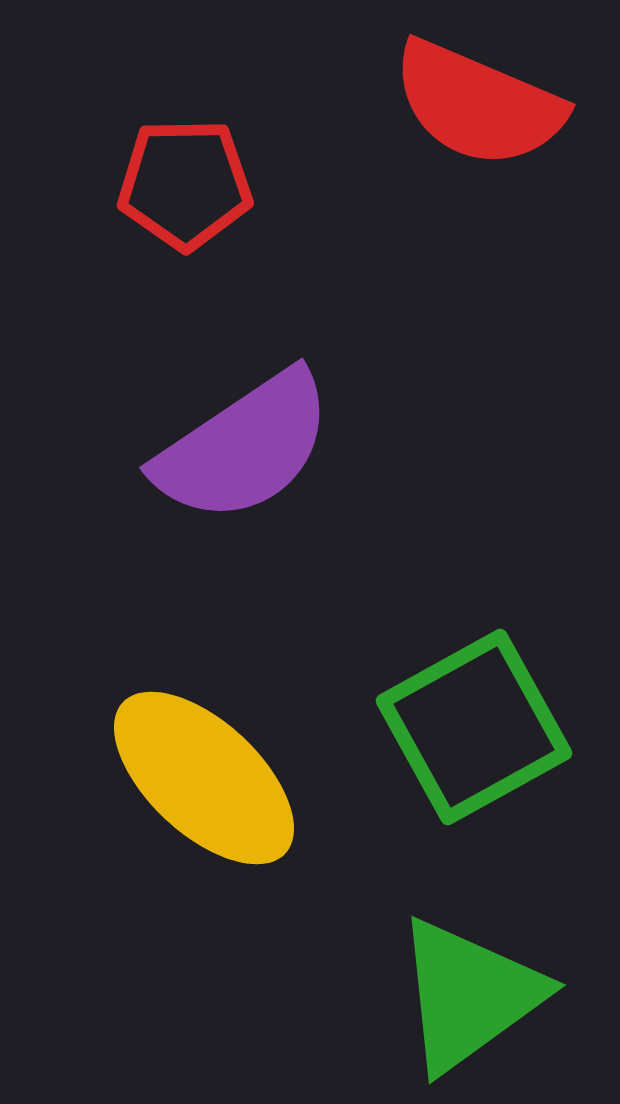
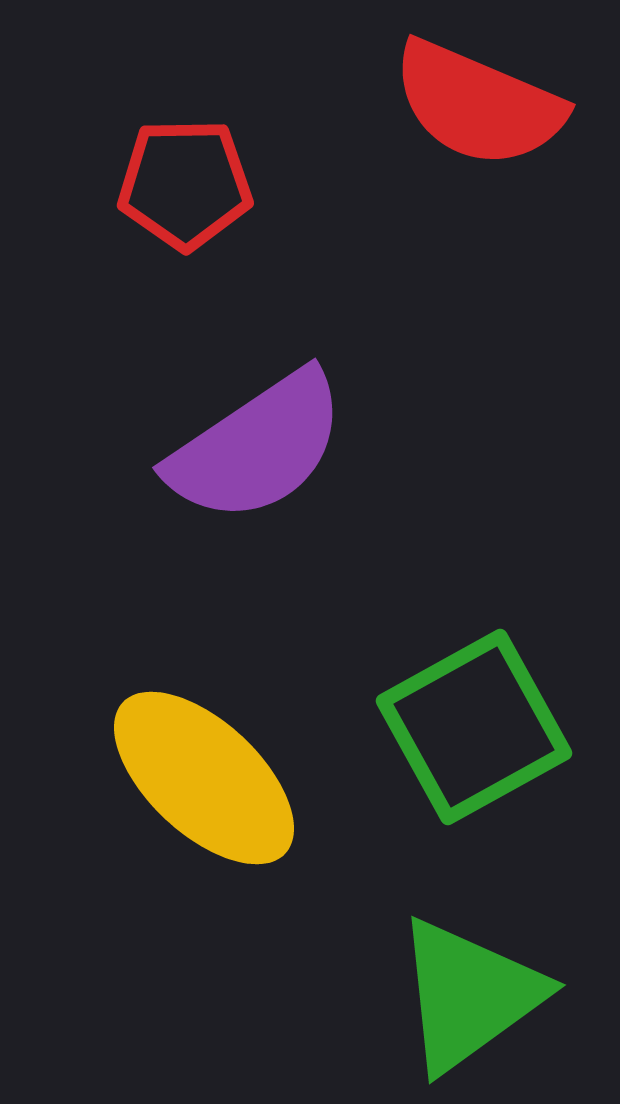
purple semicircle: moved 13 px right
